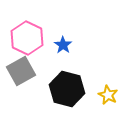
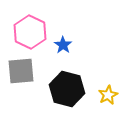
pink hexagon: moved 3 px right, 6 px up
gray square: rotated 24 degrees clockwise
yellow star: rotated 18 degrees clockwise
